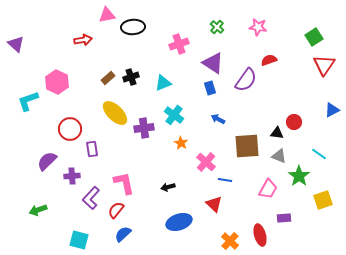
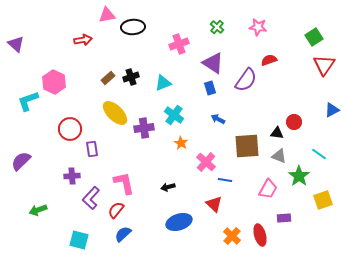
pink hexagon at (57, 82): moved 3 px left
purple semicircle at (47, 161): moved 26 px left
orange cross at (230, 241): moved 2 px right, 5 px up
